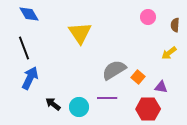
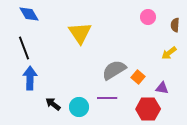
blue arrow: rotated 25 degrees counterclockwise
purple triangle: moved 1 px right, 1 px down
